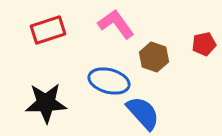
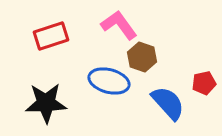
pink L-shape: moved 3 px right, 1 px down
red rectangle: moved 3 px right, 6 px down
red pentagon: moved 39 px down
brown hexagon: moved 12 px left
blue semicircle: moved 25 px right, 10 px up
